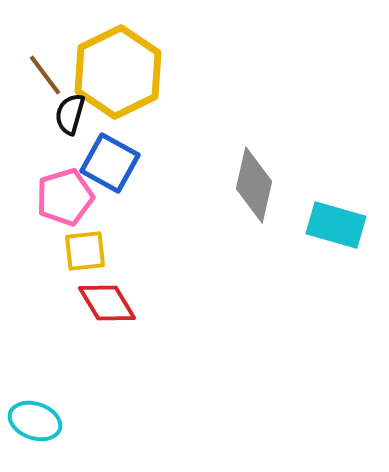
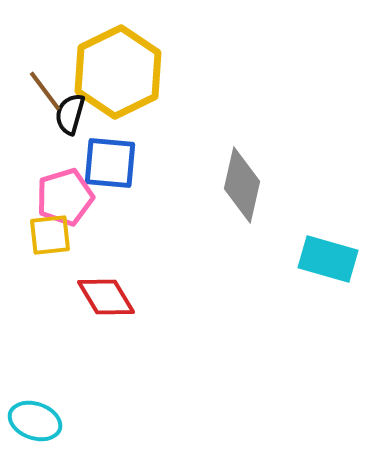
brown line: moved 16 px down
blue square: rotated 24 degrees counterclockwise
gray diamond: moved 12 px left
cyan rectangle: moved 8 px left, 34 px down
yellow square: moved 35 px left, 16 px up
red diamond: moved 1 px left, 6 px up
